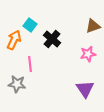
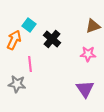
cyan square: moved 1 px left
pink star: rotated 14 degrees clockwise
